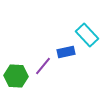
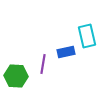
cyan rectangle: moved 1 px down; rotated 30 degrees clockwise
purple line: moved 2 px up; rotated 30 degrees counterclockwise
